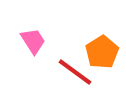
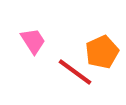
orange pentagon: rotated 8 degrees clockwise
